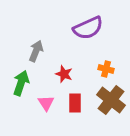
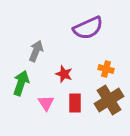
brown cross: moved 2 px left; rotated 20 degrees clockwise
